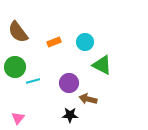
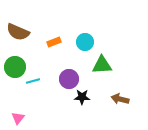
brown semicircle: rotated 30 degrees counterclockwise
green triangle: rotated 30 degrees counterclockwise
purple circle: moved 4 px up
brown arrow: moved 32 px right
black star: moved 12 px right, 18 px up
